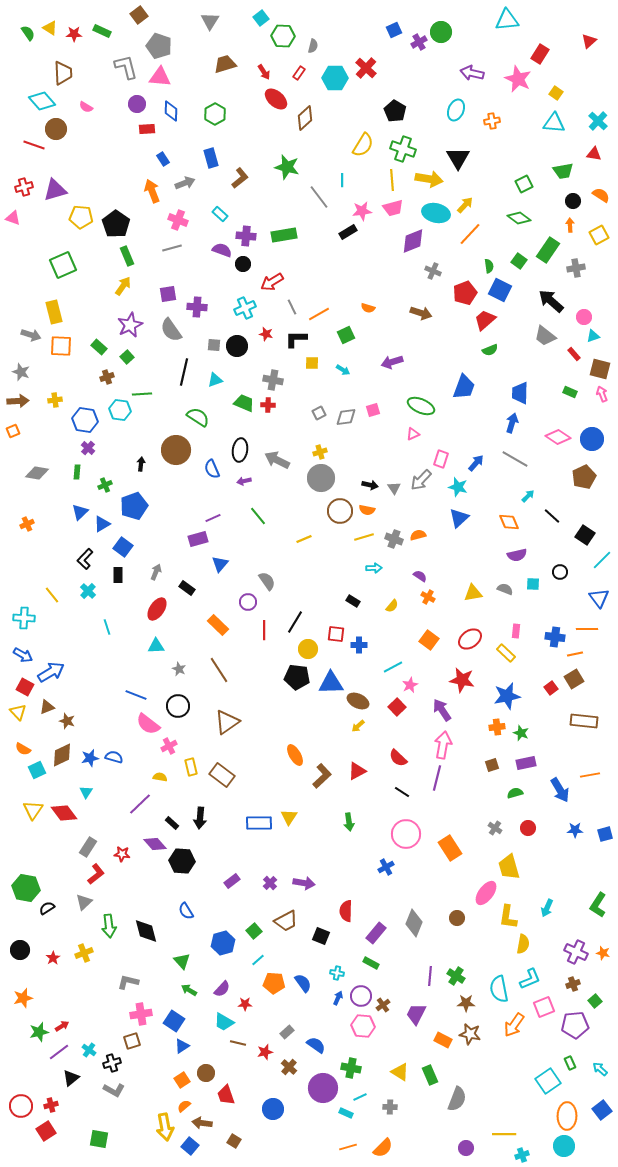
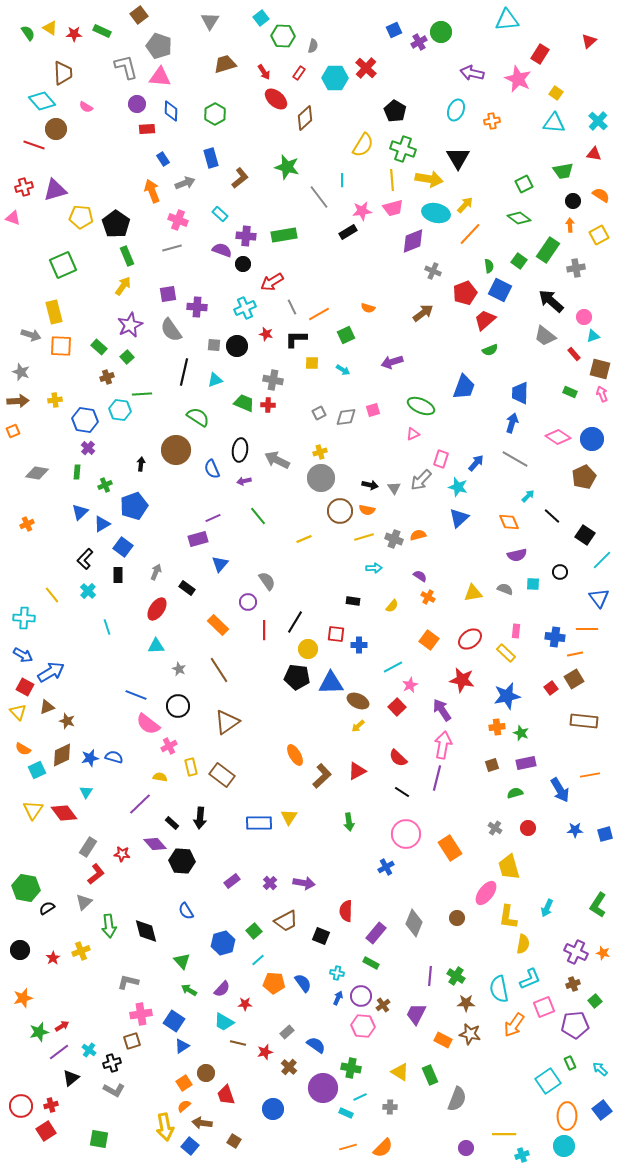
brown arrow at (421, 313): moved 2 px right; rotated 55 degrees counterclockwise
black rectangle at (353, 601): rotated 24 degrees counterclockwise
yellow cross at (84, 953): moved 3 px left, 2 px up
orange square at (182, 1080): moved 2 px right, 3 px down
